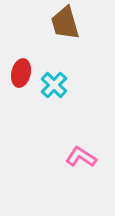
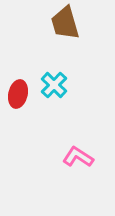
red ellipse: moved 3 px left, 21 px down
pink L-shape: moved 3 px left
